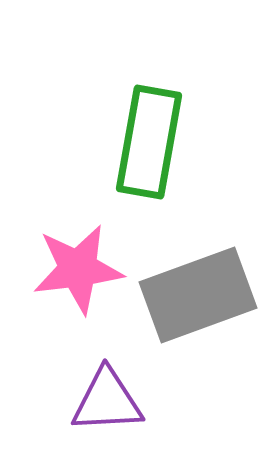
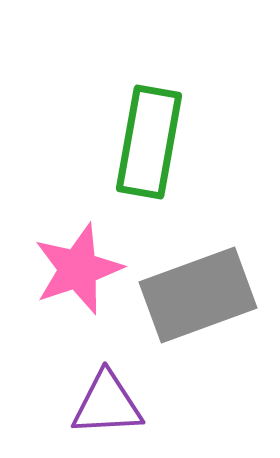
pink star: rotated 12 degrees counterclockwise
purple triangle: moved 3 px down
